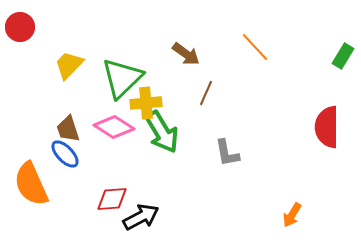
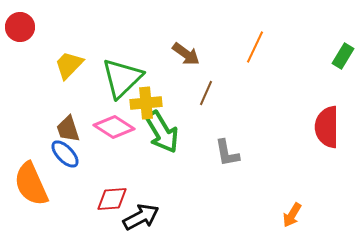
orange line: rotated 68 degrees clockwise
